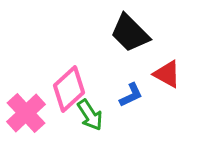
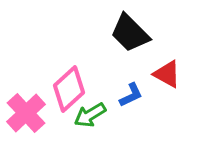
green arrow: rotated 92 degrees clockwise
